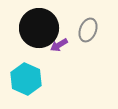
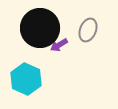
black circle: moved 1 px right
